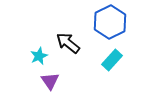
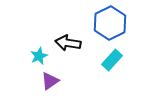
blue hexagon: moved 1 px down
black arrow: rotated 30 degrees counterclockwise
purple triangle: rotated 30 degrees clockwise
